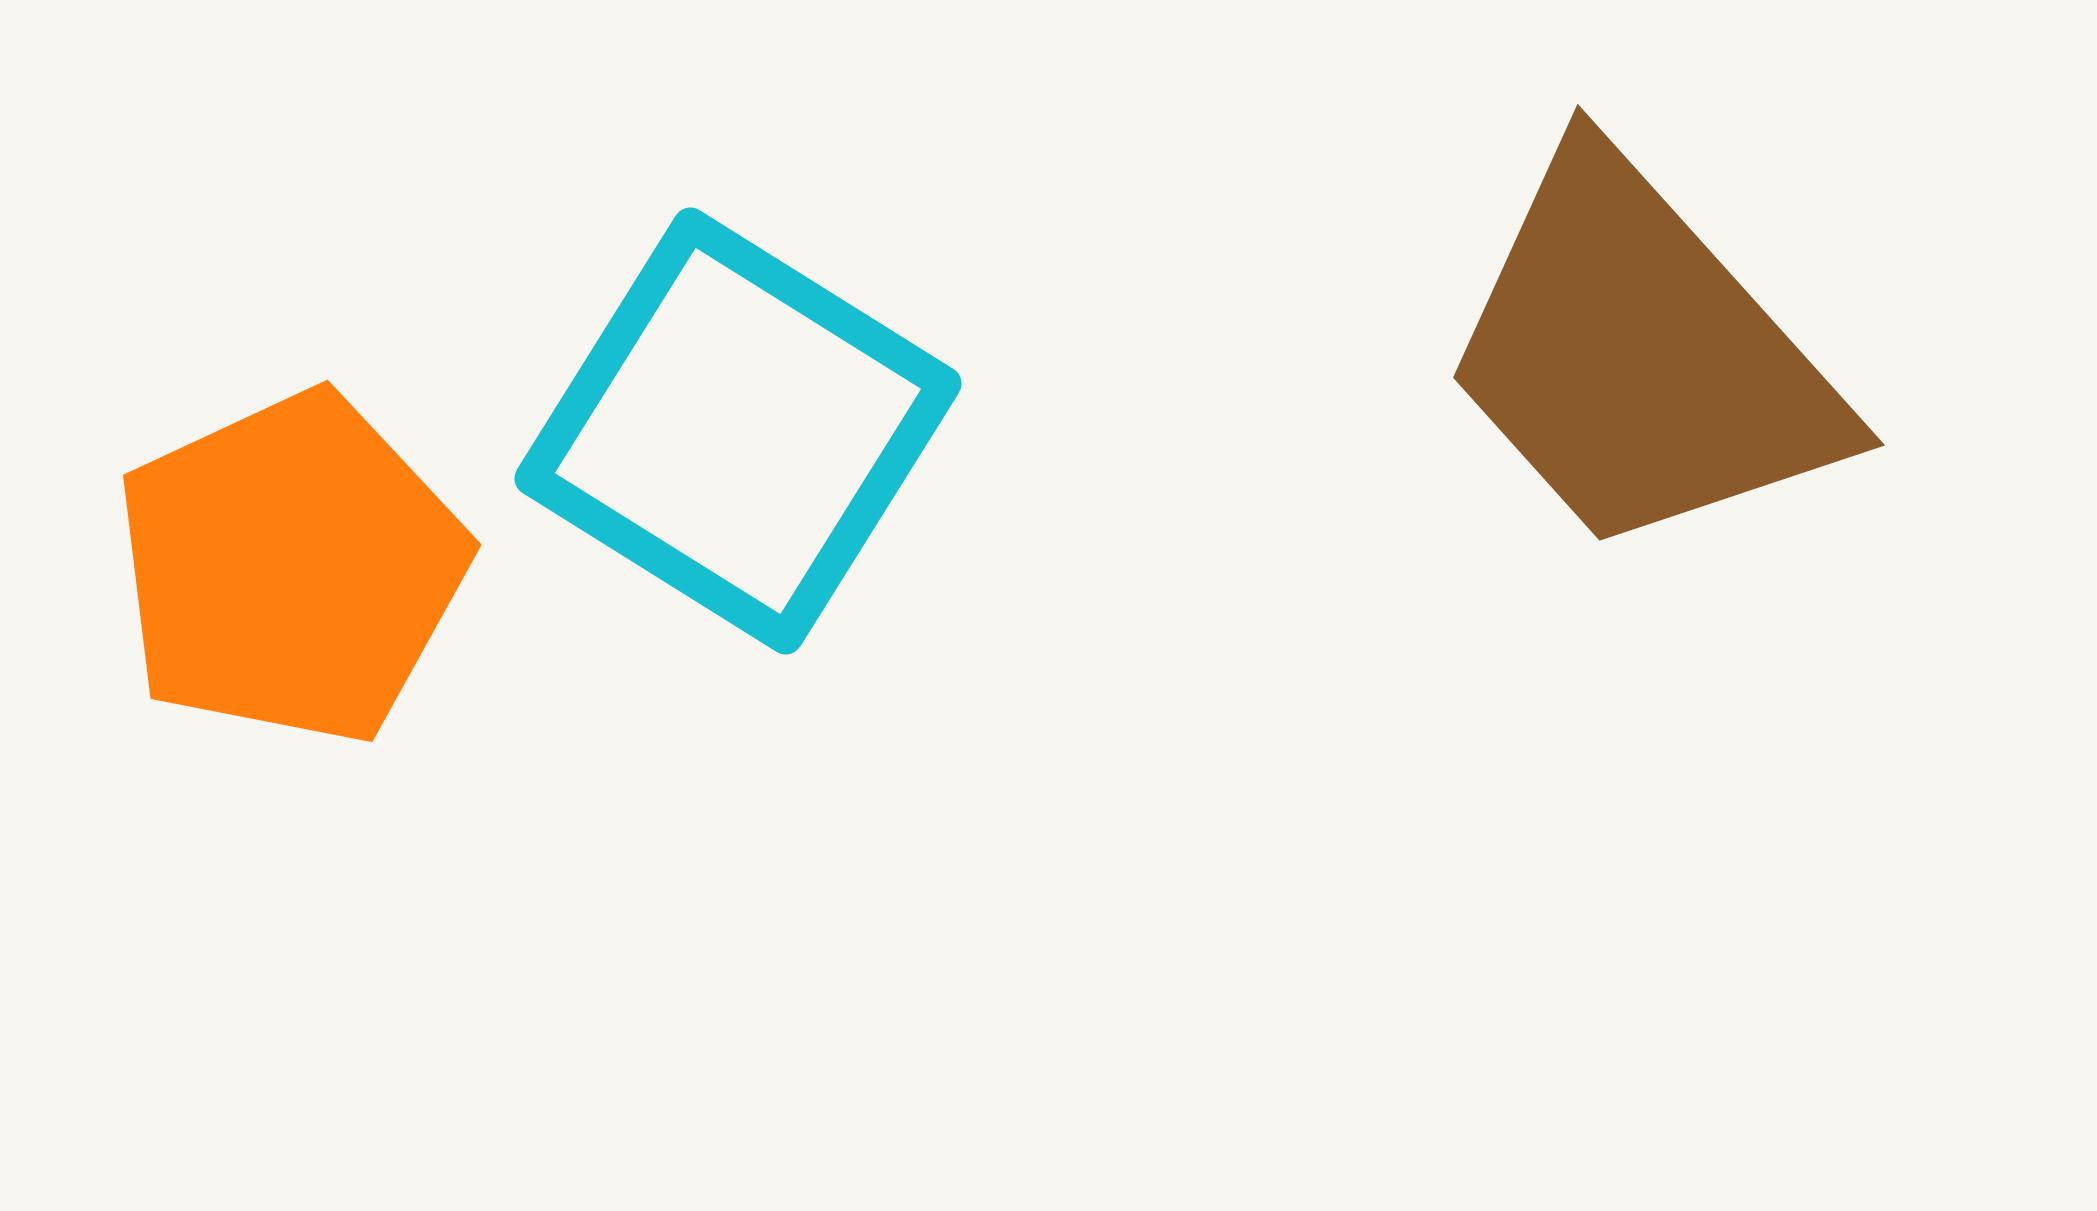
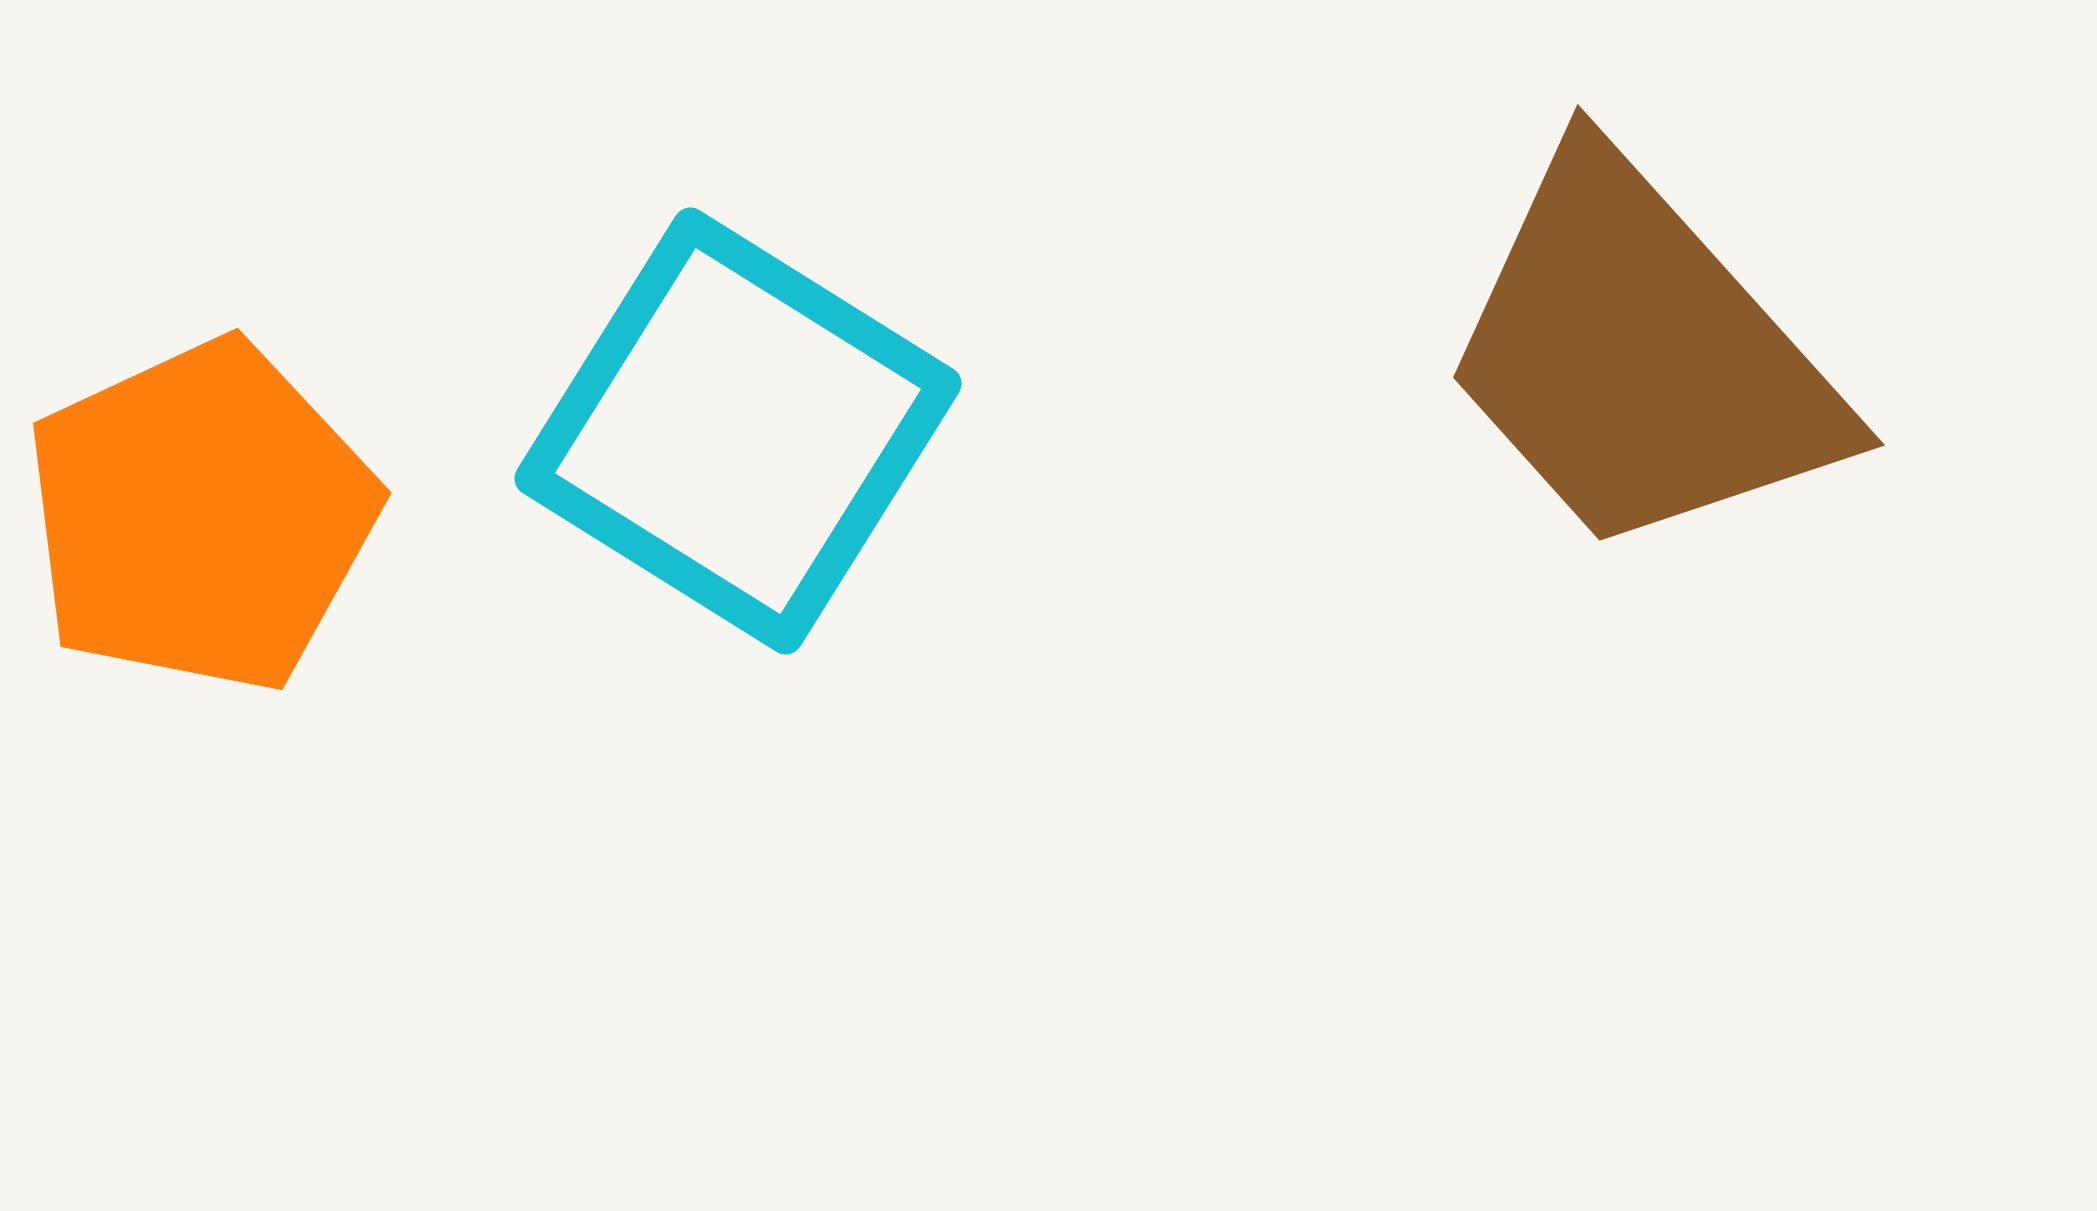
orange pentagon: moved 90 px left, 52 px up
